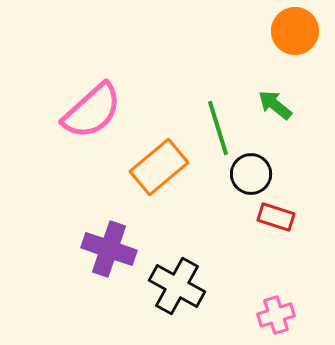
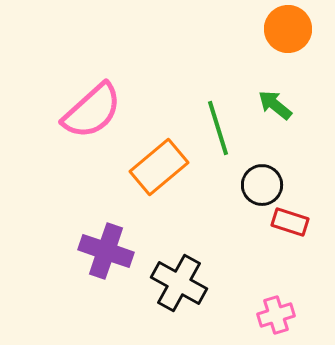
orange circle: moved 7 px left, 2 px up
black circle: moved 11 px right, 11 px down
red rectangle: moved 14 px right, 5 px down
purple cross: moved 3 px left, 2 px down
black cross: moved 2 px right, 3 px up
